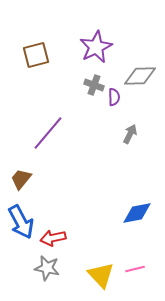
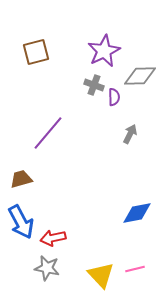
purple star: moved 8 px right, 4 px down
brown square: moved 3 px up
brown trapezoid: rotated 35 degrees clockwise
